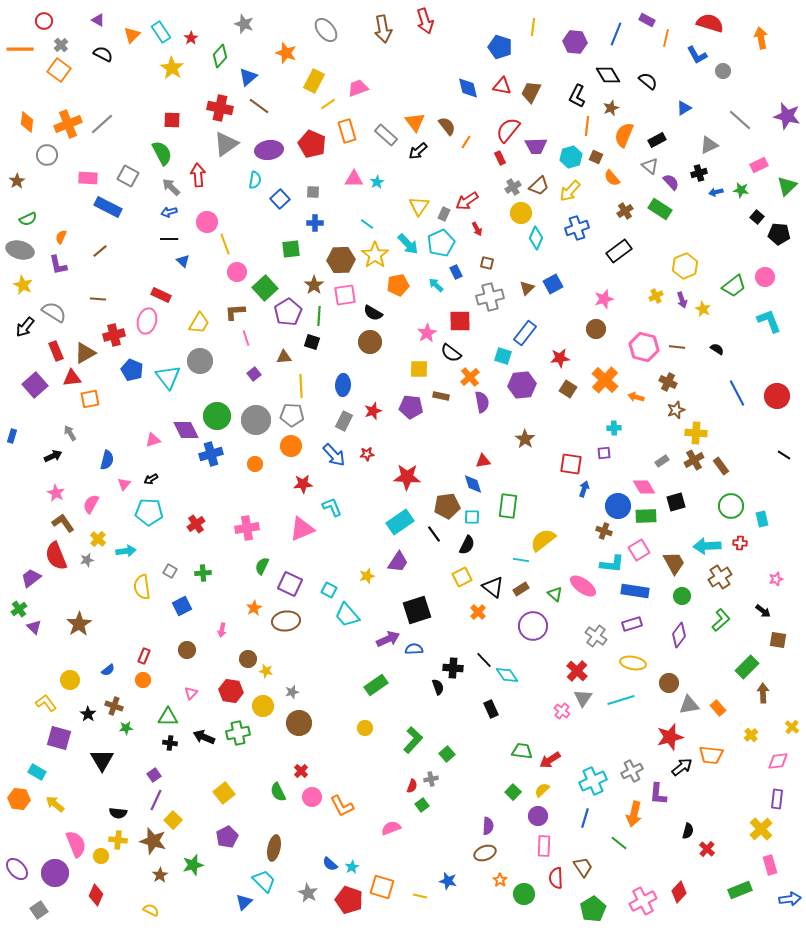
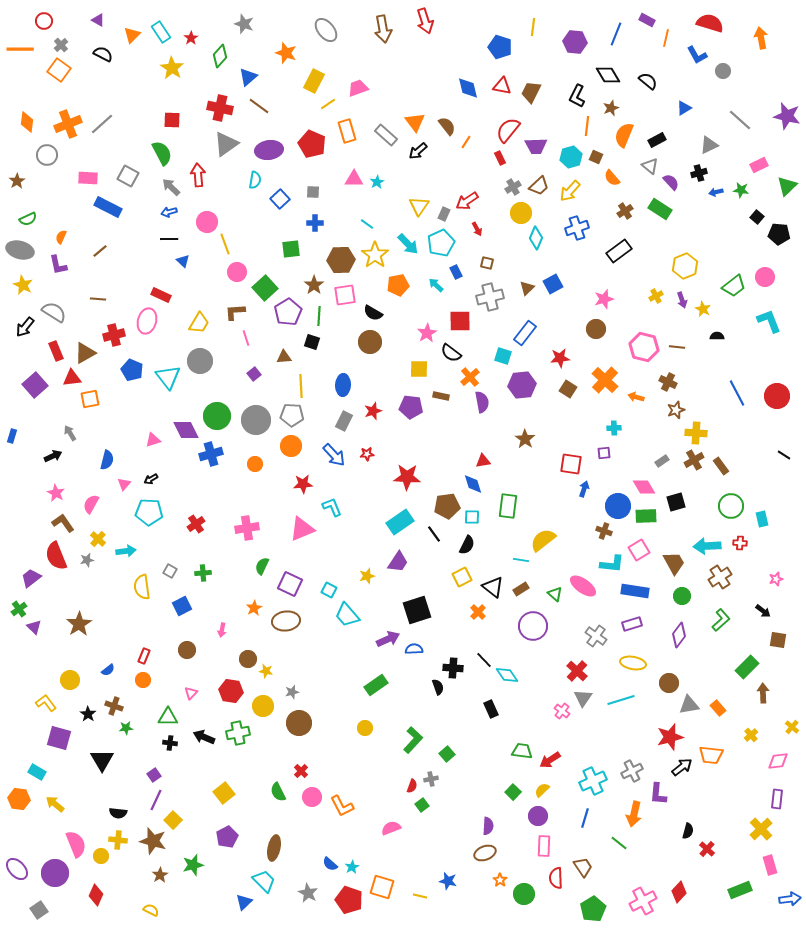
black semicircle at (717, 349): moved 13 px up; rotated 32 degrees counterclockwise
